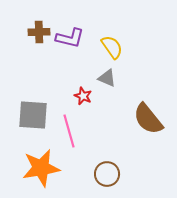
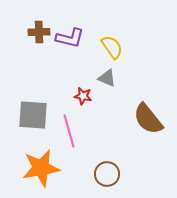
red star: rotated 12 degrees counterclockwise
